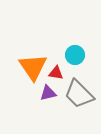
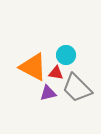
cyan circle: moved 9 px left
orange triangle: rotated 28 degrees counterclockwise
gray trapezoid: moved 2 px left, 6 px up
